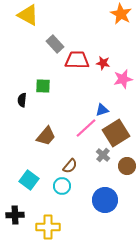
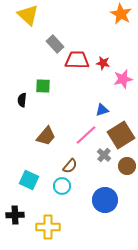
yellow triangle: rotated 15 degrees clockwise
pink line: moved 7 px down
brown square: moved 5 px right, 2 px down
gray cross: moved 1 px right
cyan square: rotated 12 degrees counterclockwise
